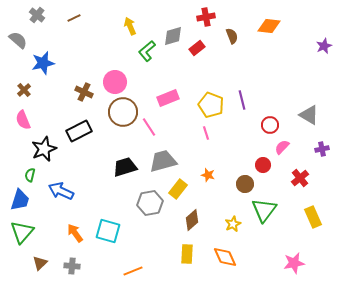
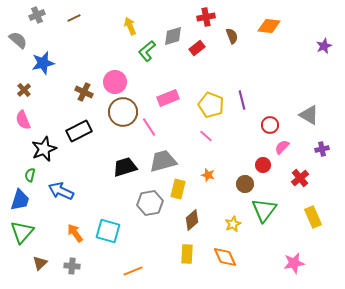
gray cross at (37, 15): rotated 28 degrees clockwise
pink line at (206, 133): moved 3 px down; rotated 32 degrees counterclockwise
yellow rectangle at (178, 189): rotated 24 degrees counterclockwise
